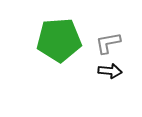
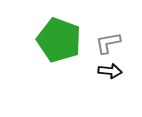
green pentagon: rotated 24 degrees clockwise
